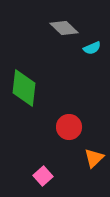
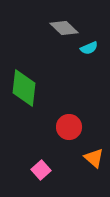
cyan semicircle: moved 3 px left
orange triangle: rotated 35 degrees counterclockwise
pink square: moved 2 px left, 6 px up
